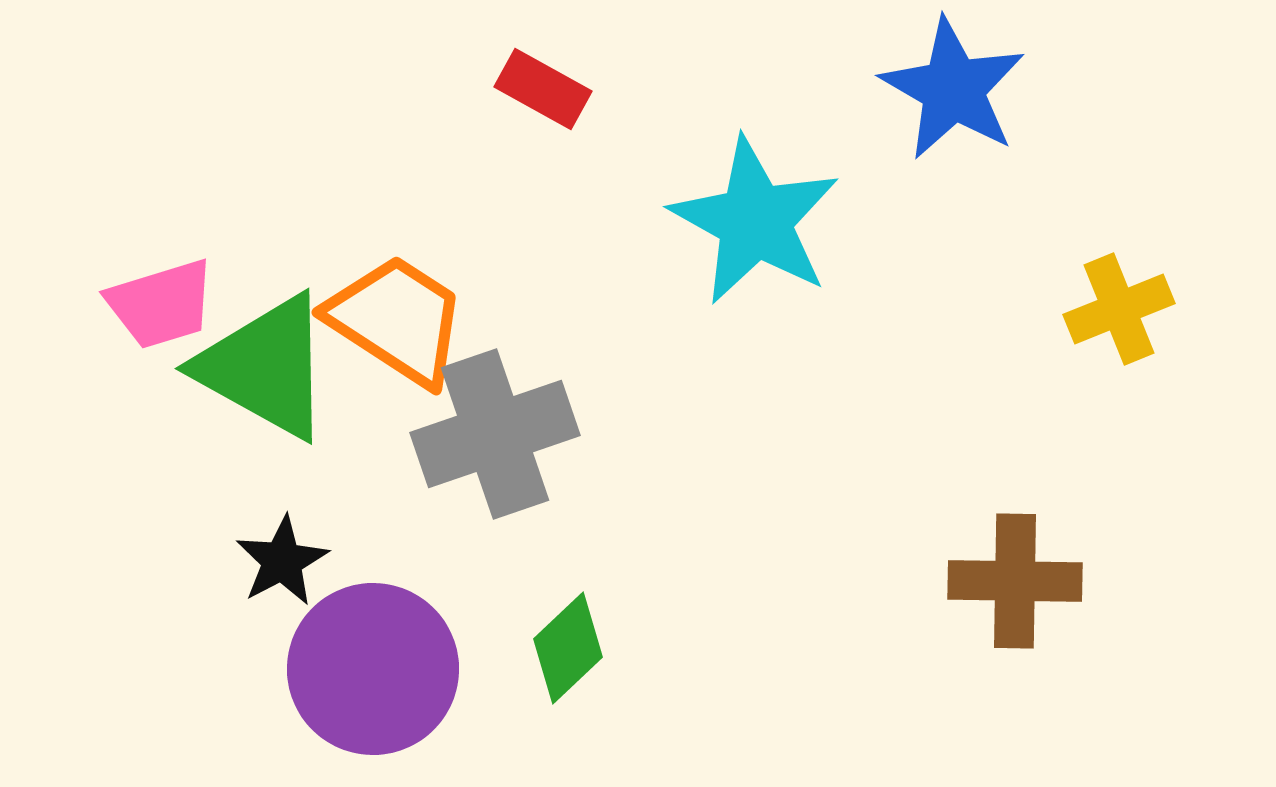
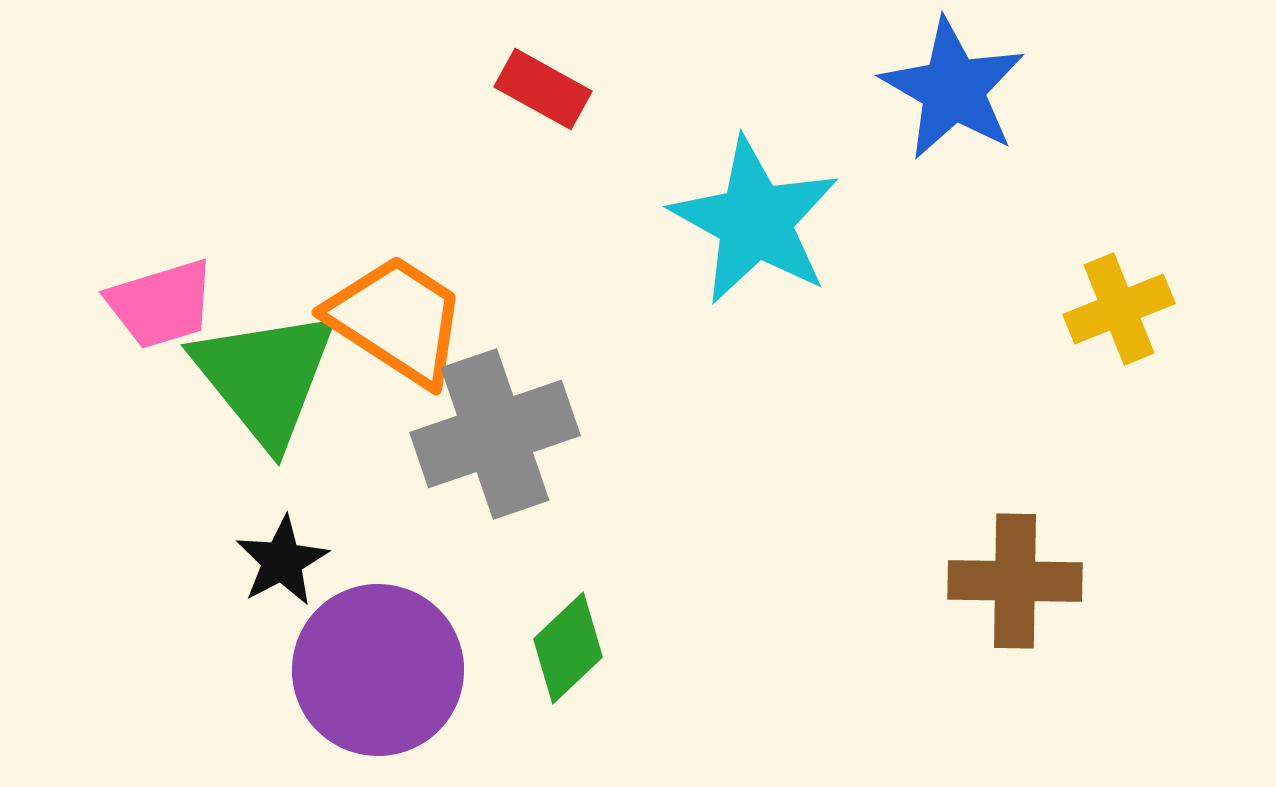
green triangle: moved 10 px down; rotated 22 degrees clockwise
purple circle: moved 5 px right, 1 px down
